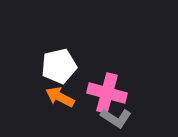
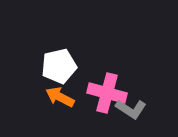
gray L-shape: moved 15 px right, 9 px up
